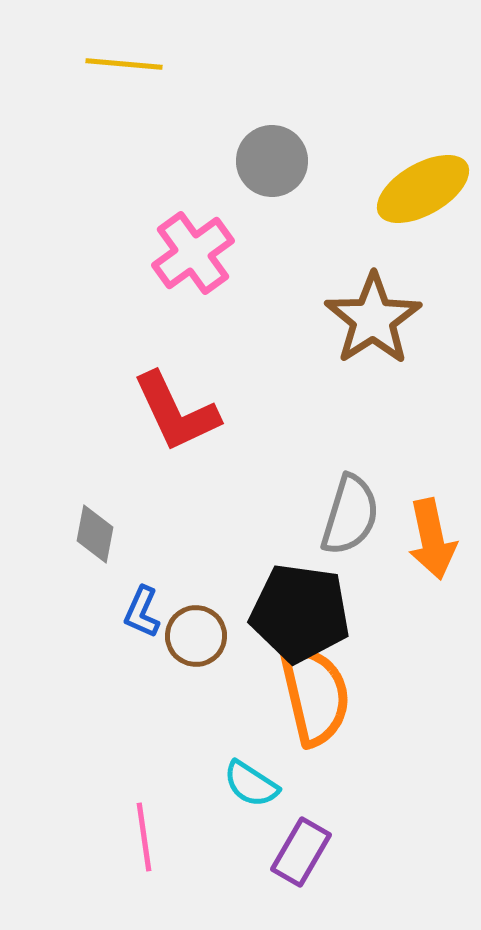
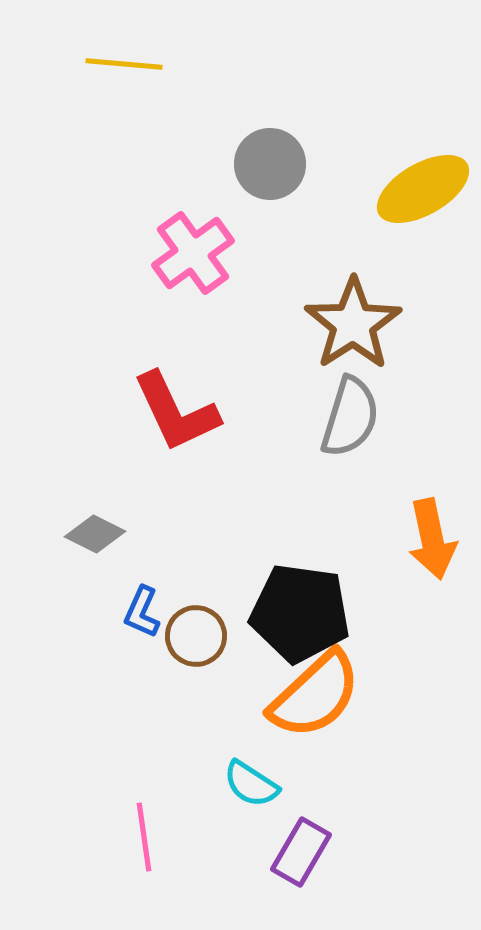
gray circle: moved 2 px left, 3 px down
brown star: moved 20 px left, 5 px down
gray semicircle: moved 98 px up
gray diamond: rotated 74 degrees counterclockwise
orange semicircle: rotated 60 degrees clockwise
